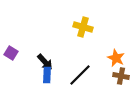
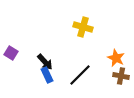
blue rectangle: rotated 28 degrees counterclockwise
